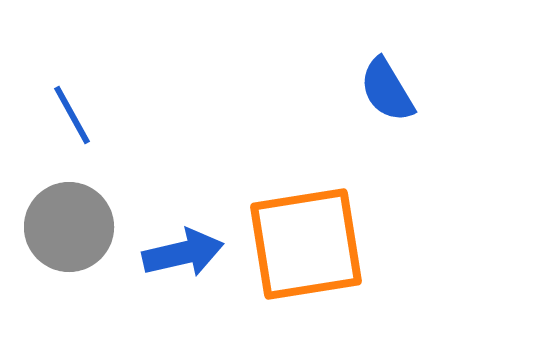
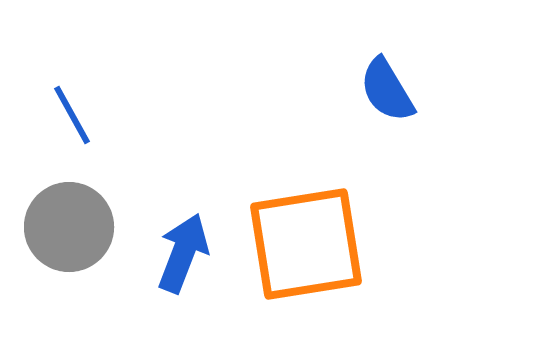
blue arrow: rotated 56 degrees counterclockwise
